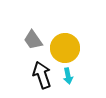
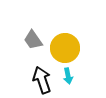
black arrow: moved 5 px down
